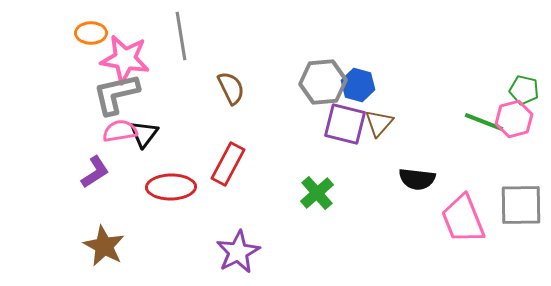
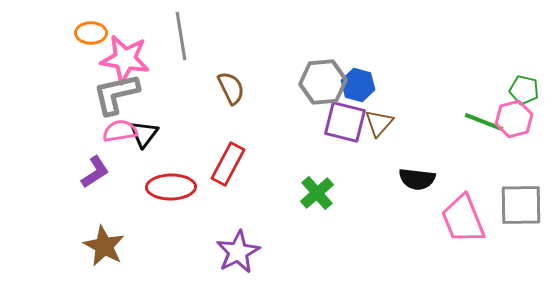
purple square: moved 2 px up
